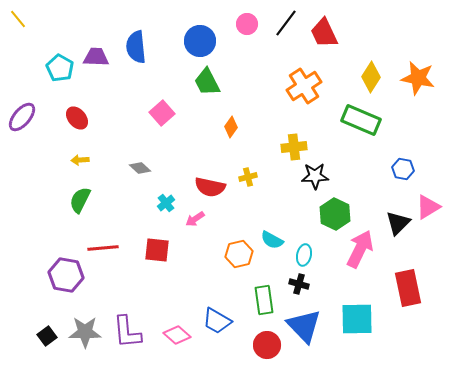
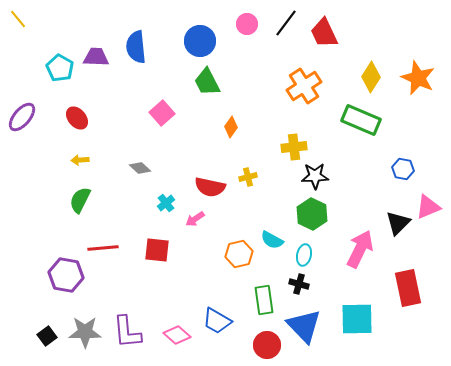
orange star at (418, 78): rotated 12 degrees clockwise
pink triangle at (428, 207): rotated 8 degrees clockwise
green hexagon at (335, 214): moved 23 px left
